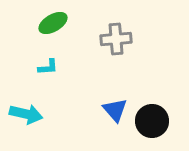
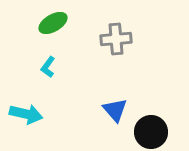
cyan L-shape: rotated 130 degrees clockwise
black circle: moved 1 px left, 11 px down
